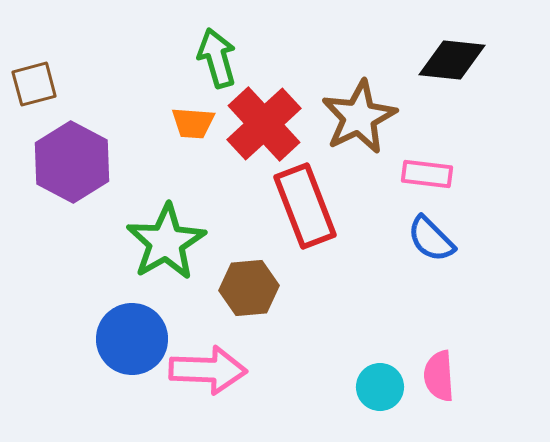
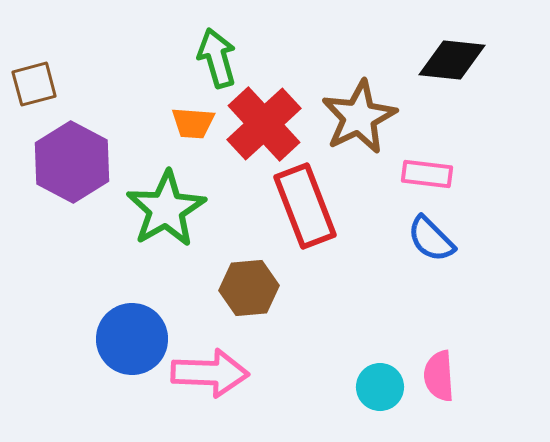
green star: moved 33 px up
pink arrow: moved 2 px right, 3 px down
